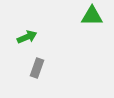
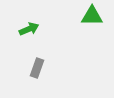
green arrow: moved 2 px right, 8 px up
